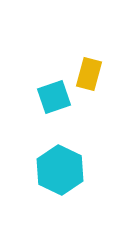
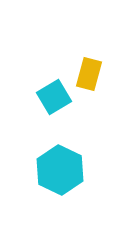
cyan square: rotated 12 degrees counterclockwise
